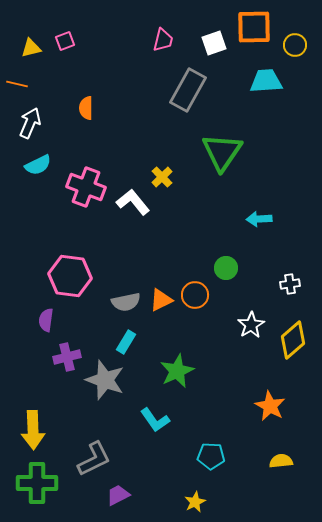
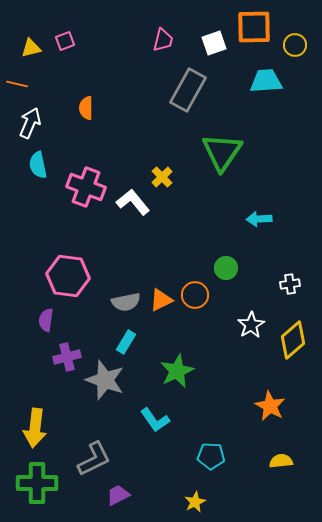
cyan semicircle: rotated 104 degrees clockwise
pink hexagon: moved 2 px left
yellow arrow: moved 2 px right, 2 px up; rotated 9 degrees clockwise
